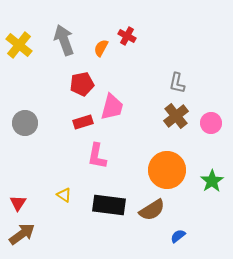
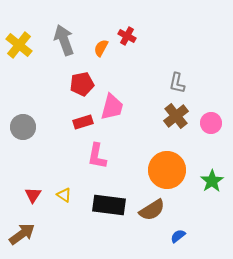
gray circle: moved 2 px left, 4 px down
red triangle: moved 15 px right, 8 px up
